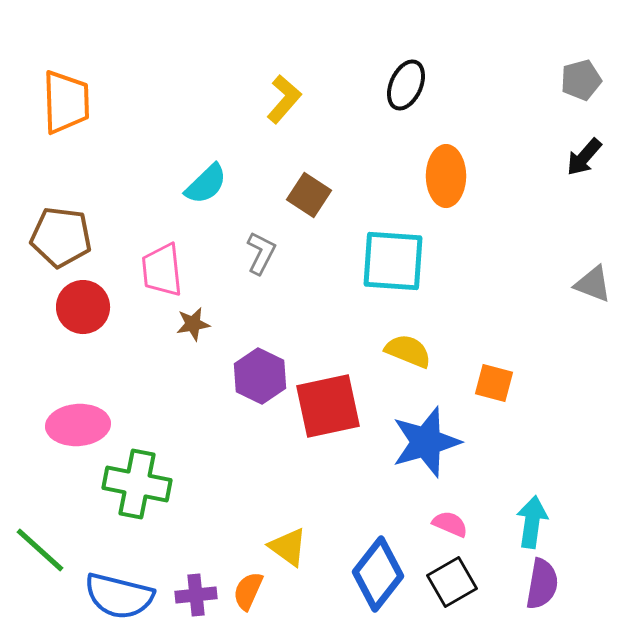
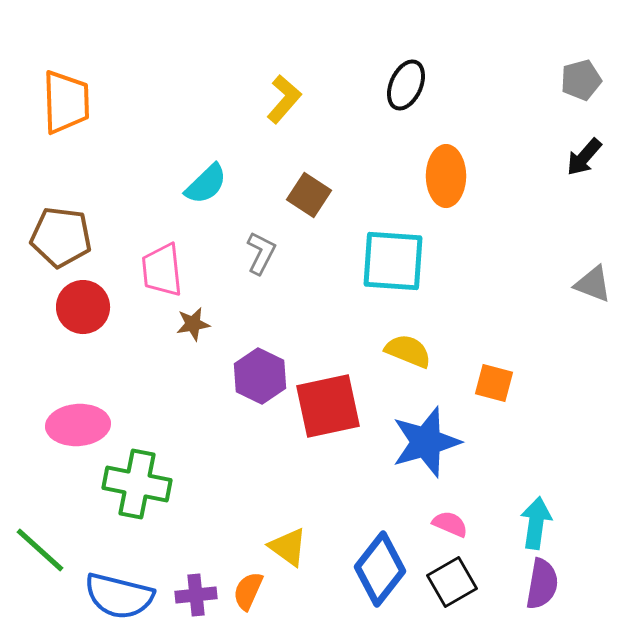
cyan arrow: moved 4 px right, 1 px down
blue diamond: moved 2 px right, 5 px up
